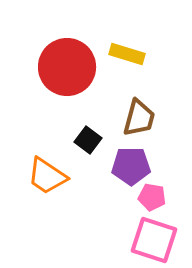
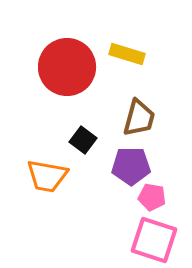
black square: moved 5 px left
orange trapezoid: rotated 24 degrees counterclockwise
